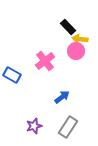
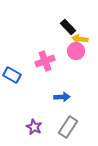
pink cross: rotated 18 degrees clockwise
blue arrow: rotated 35 degrees clockwise
purple star: moved 1 px down; rotated 28 degrees counterclockwise
